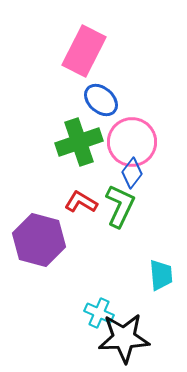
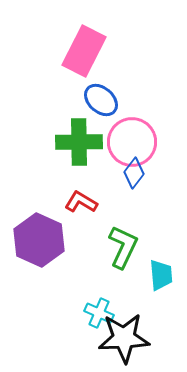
green cross: rotated 18 degrees clockwise
blue diamond: moved 2 px right
green L-shape: moved 3 px right, 41 px down
purple hexagon: rotated 9 degrees clockwise
